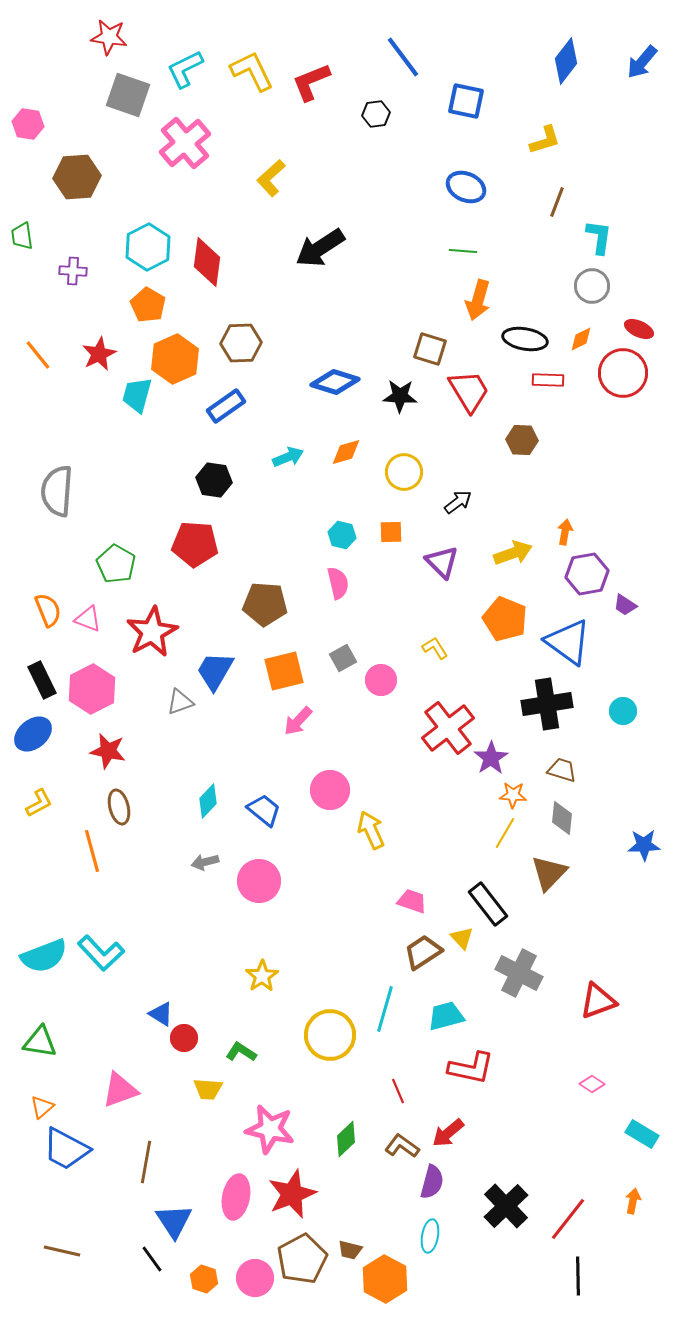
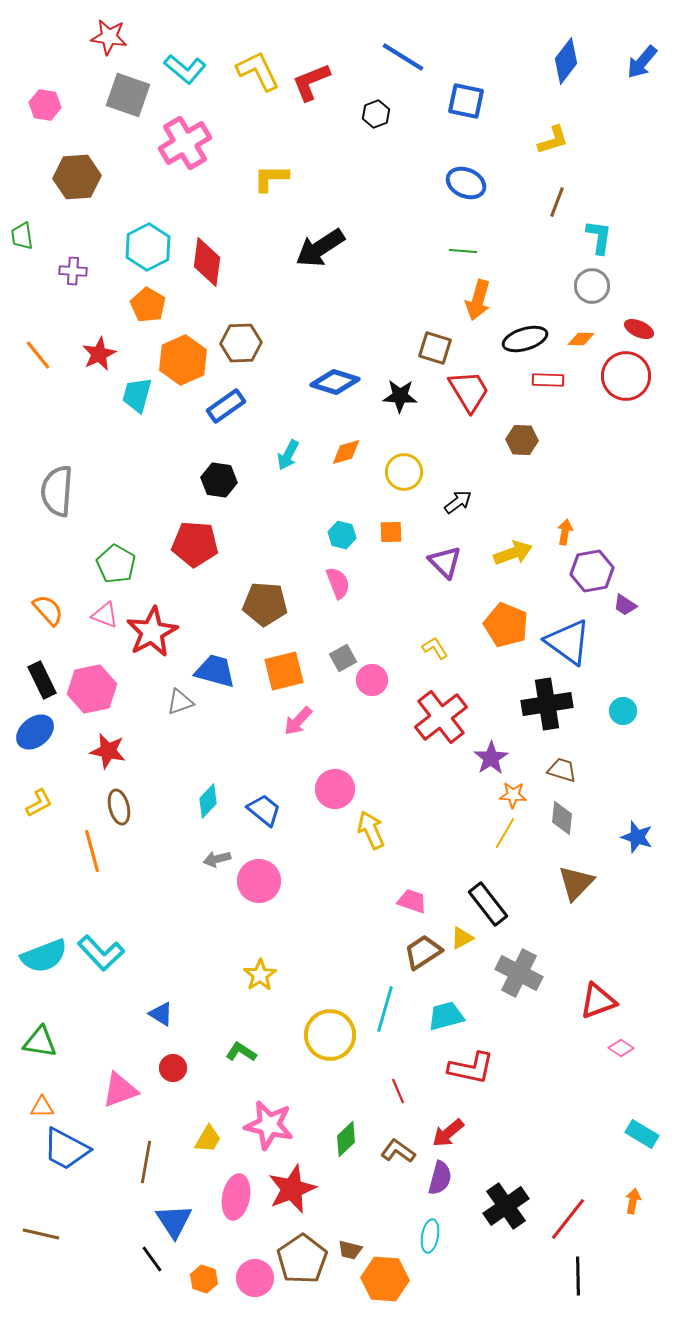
blue line at (403, 57): rotated 21 degrees counterclockwise
cyan L-shape at (185, 69): rotated 114 degrees counterclockwise
yellow L-shape at (252, 71): moved 6 px right
black hexagon at (376, 114): rotated 12 degrees counterclockwise
pink hexagon at (28, 124): moved 17 px right, 19 px up
yellow L-shape at (545, 140): moved 8 px right
pink cross at (185, 143): rotated 9 degrees clockwise
yellow L-shape at (271, 178): rotated 42 degrees clockwise
blue ellipse at (466, 187): moved 4 px up
black ellipse at (525, 339): rotated 27 degrees counterclockwise
orange diamond at (581, 339): rotated 28 degrees clockwise
brown square at (430, 349): moved 5 px right, 1 px up
orange hexagon at (175, 359): moved 8 px right, 1 px down
red circle at (623, 373): moved 3 px right, 3 px down
cyan arrow at (288, 457): moved 2 px up; rotated 140 degrees clockwise
black hexagon at (214, 480): moved 5 px right
purple triangle at (442, 562): moved 3 px right
purple hexagon at (587, 574): moved 5 px right, 3 px up
pink semicircle at (338, 583): rotated 8 degrees counterclockwise
orange semicircle at (48, 610): rotated 20 degrees counterclockwise
pink triangle at (88, 619): moved 17 px right, 4 px up
orange pentagon at (505, 619): moved 1 px right, 6 px down
blue trapezoid at (215, 671): rotated 75 degrees clockwise
pink circle at (381, 680): moved 9 px left
pink hexagon at (92, 689): rotated 15 degrees clockwise
red cross at (448, 728): moved 7 px left, 11 px up
blue ellipse at (33, 734): moved 2 px right, 2 px up
pink circle at (330, 790): moved 5 px right, 1 px up
blue star at (644, 845): moved 7 px left, 8 px up; rotated 20 degrees clockwise
gray arrow at (205, 862): moved 12 px right, 3 px up
brown triangle at (549, 873): moved 27 px right, 10 px down
yellow triangle at (462, 938): rotated 45 degrees clockwise
yellow star at (262, 976): moved 2 px left, 1 px up
red circle at (184, 1038): moved 11 px left, 30 px down
pink diamond at (592, 1084): moved 29 px right, 36 px up
yellow trapezoid at (208, 1089): moved 50 px down; rotated 64 degrees counterclockwise
orange triangle at (42, 1107): rotated 40 degrees clockwise
pink star at (270, 1129): moved 1 px left, 4 px up
brown L-shape at (402, 1146): moved 4 px left, 5 px down
purple semicircle at (432, 1182): moved 8 px right, 4 px up
red star at (292, 1194): moved 5 px up
black cross at (506, 1206): rotated 9 degrees clockwise
brown line at (62, 1251): moved 21 px left, 17 px up
brown pentagon at (302, 1259): rotated 6 degrees counterclockwise
orange hexagon at (385, 1279): rotated 24 degrees counterclockwise
